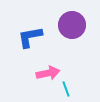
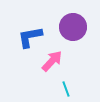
purple circle: moved 1 px right, 2 px down
pink arrow: moved 4 px right, 12 px up; rotated 35 degrees counterclockwise
